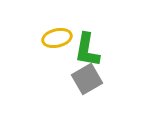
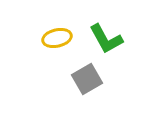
green L-shape: moved 19 px right, 11 px up; rotated 39 degrees counterclockwise
